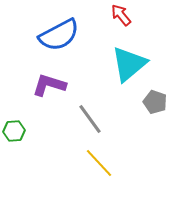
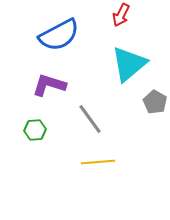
red arrow: rotated 115 degrees counterclockwise
gray pentagon: rotated 10 degrees clockwise
green hexagon: moved 21 px right, 1 px up
yellow line: moved 1 px left, 1 px up; rotated 52 degrees counterclockwise
